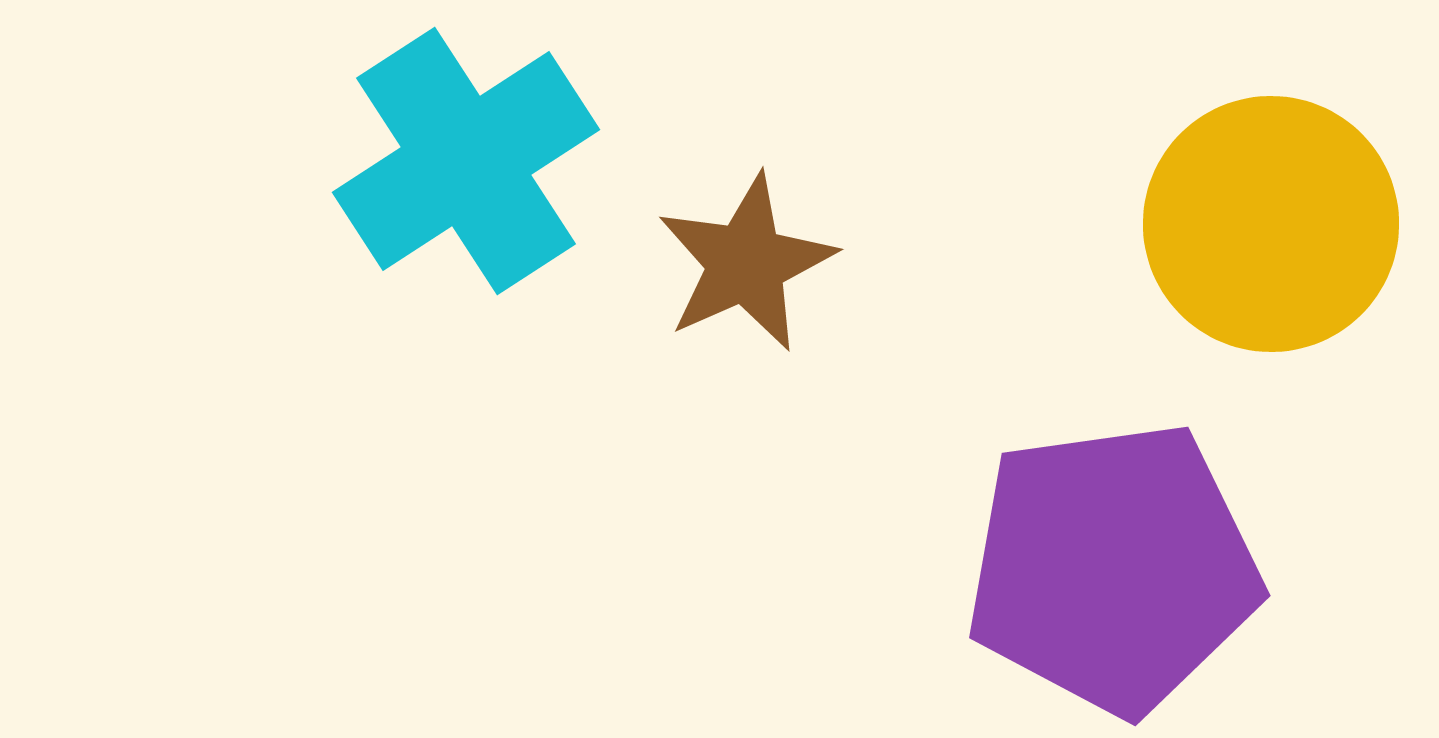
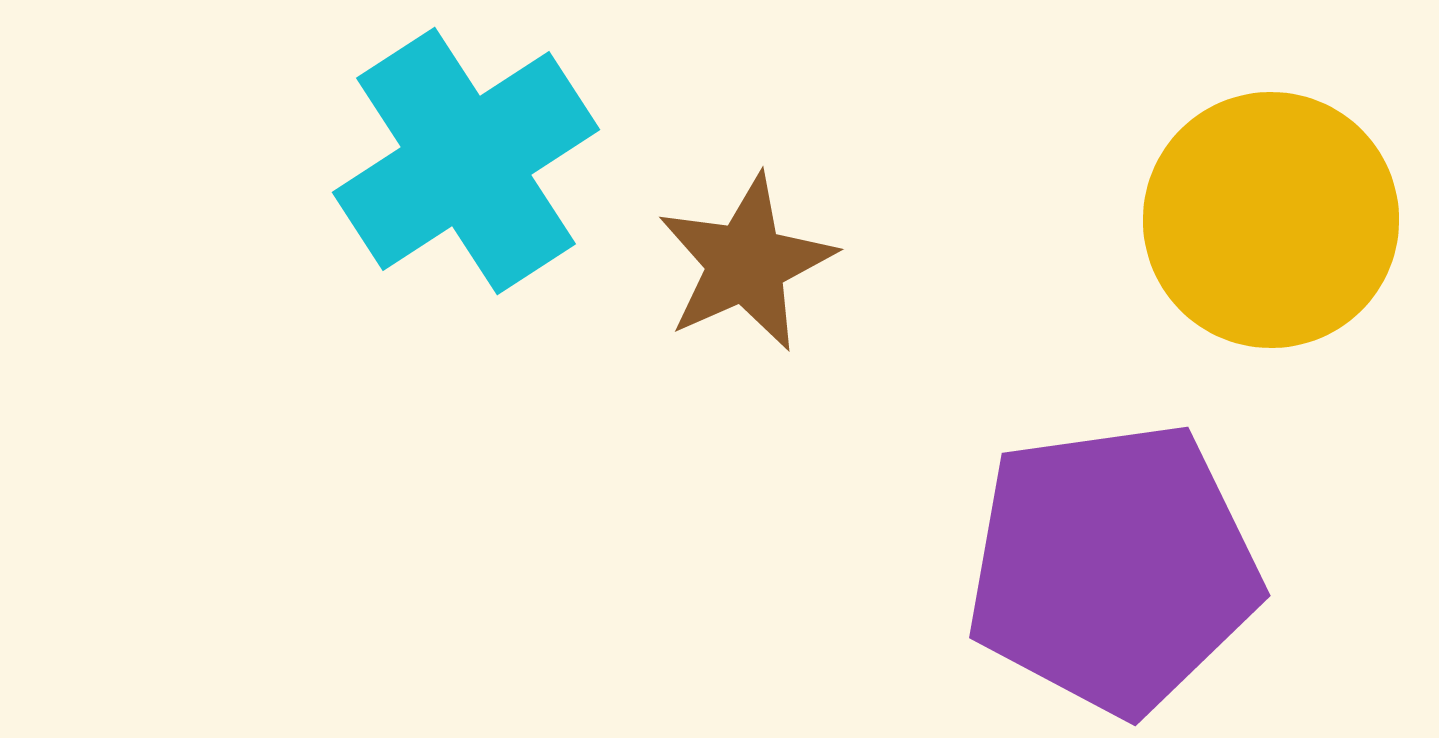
yellow circle: moved 4 px up
